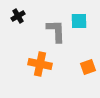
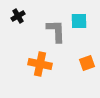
orange square: moved 1 px left, 4 px up
